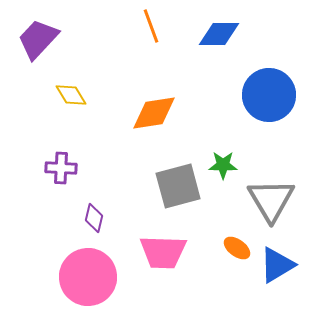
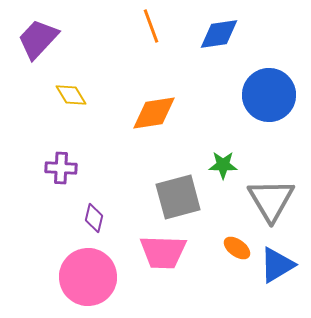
blue diamond: rotated 9 degrees counterclockwise
gray square: moved 11 px down
